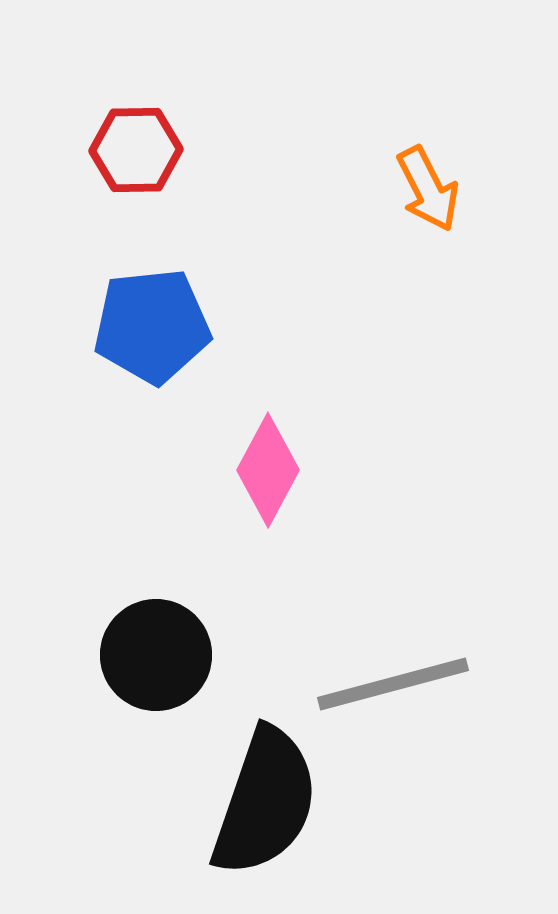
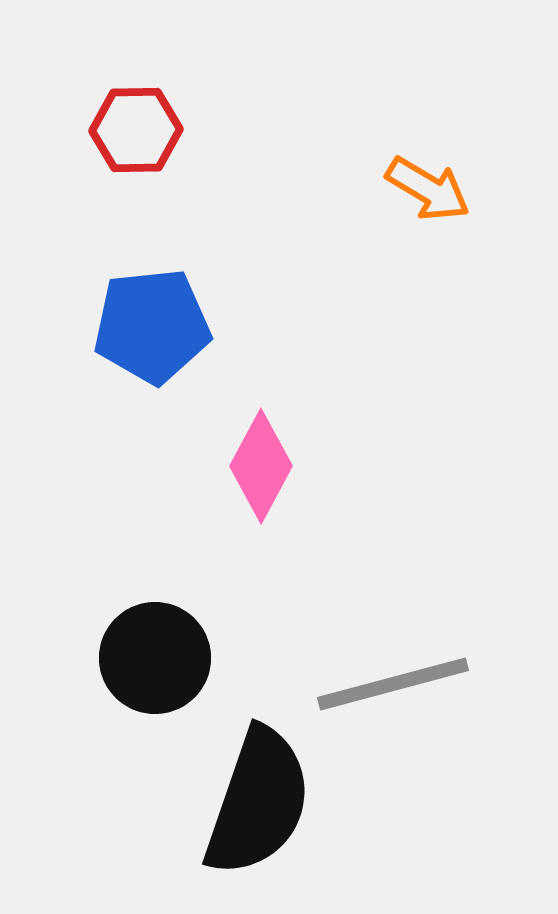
red hexagon: moved 20 px up
orange arrow: rotated 32 degrees counterclockwise
pink diamond: moved 7 px left, 4 px up
black circle: moved 1 px left, 3 px down
black semicircle: moved 7 px left
